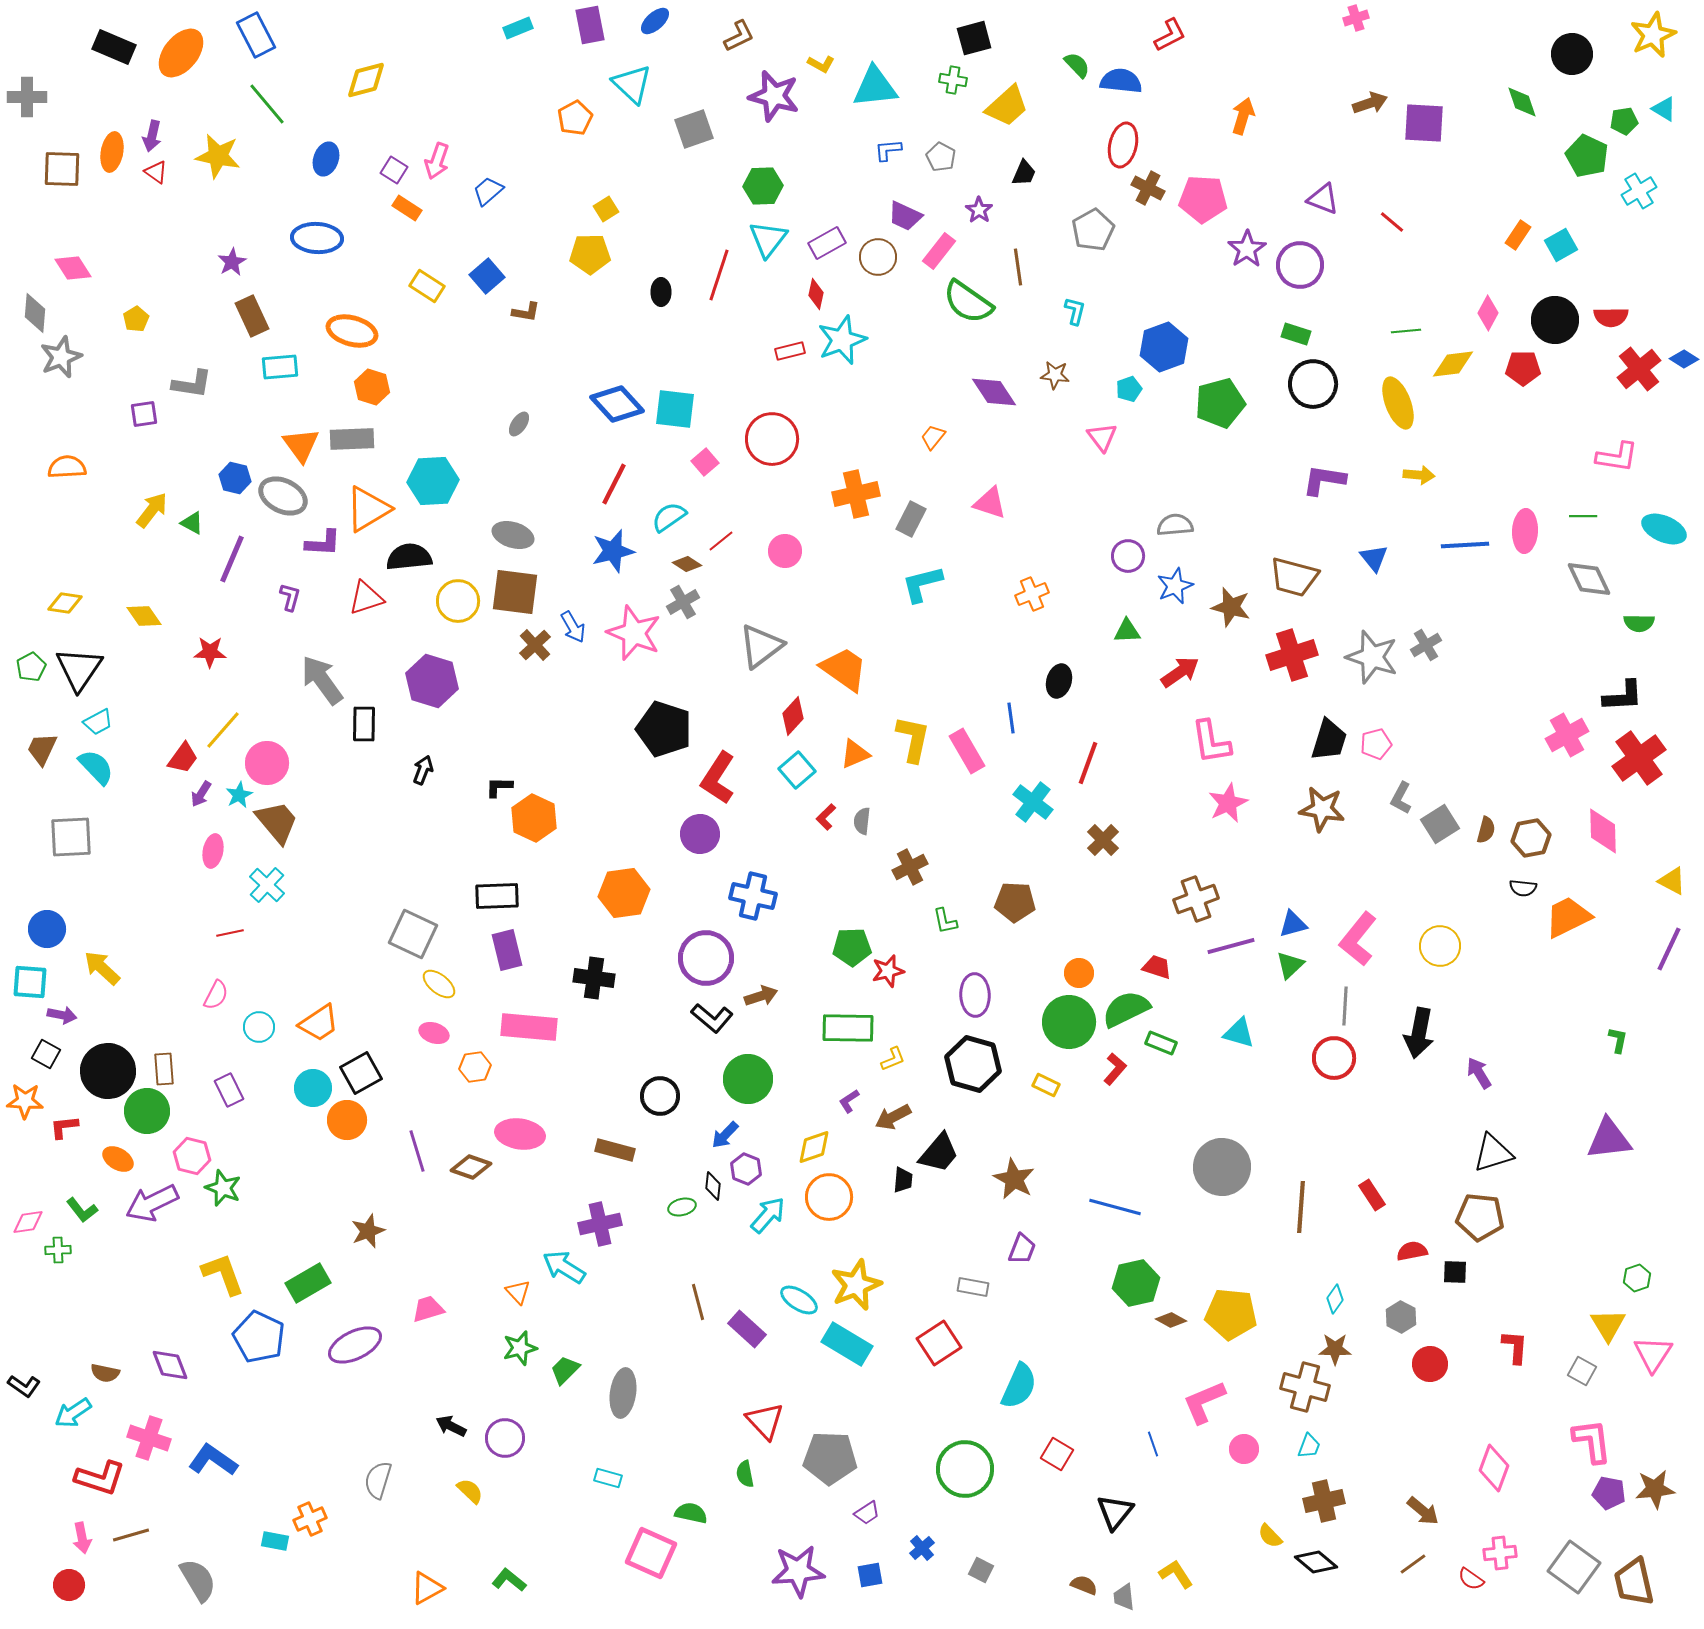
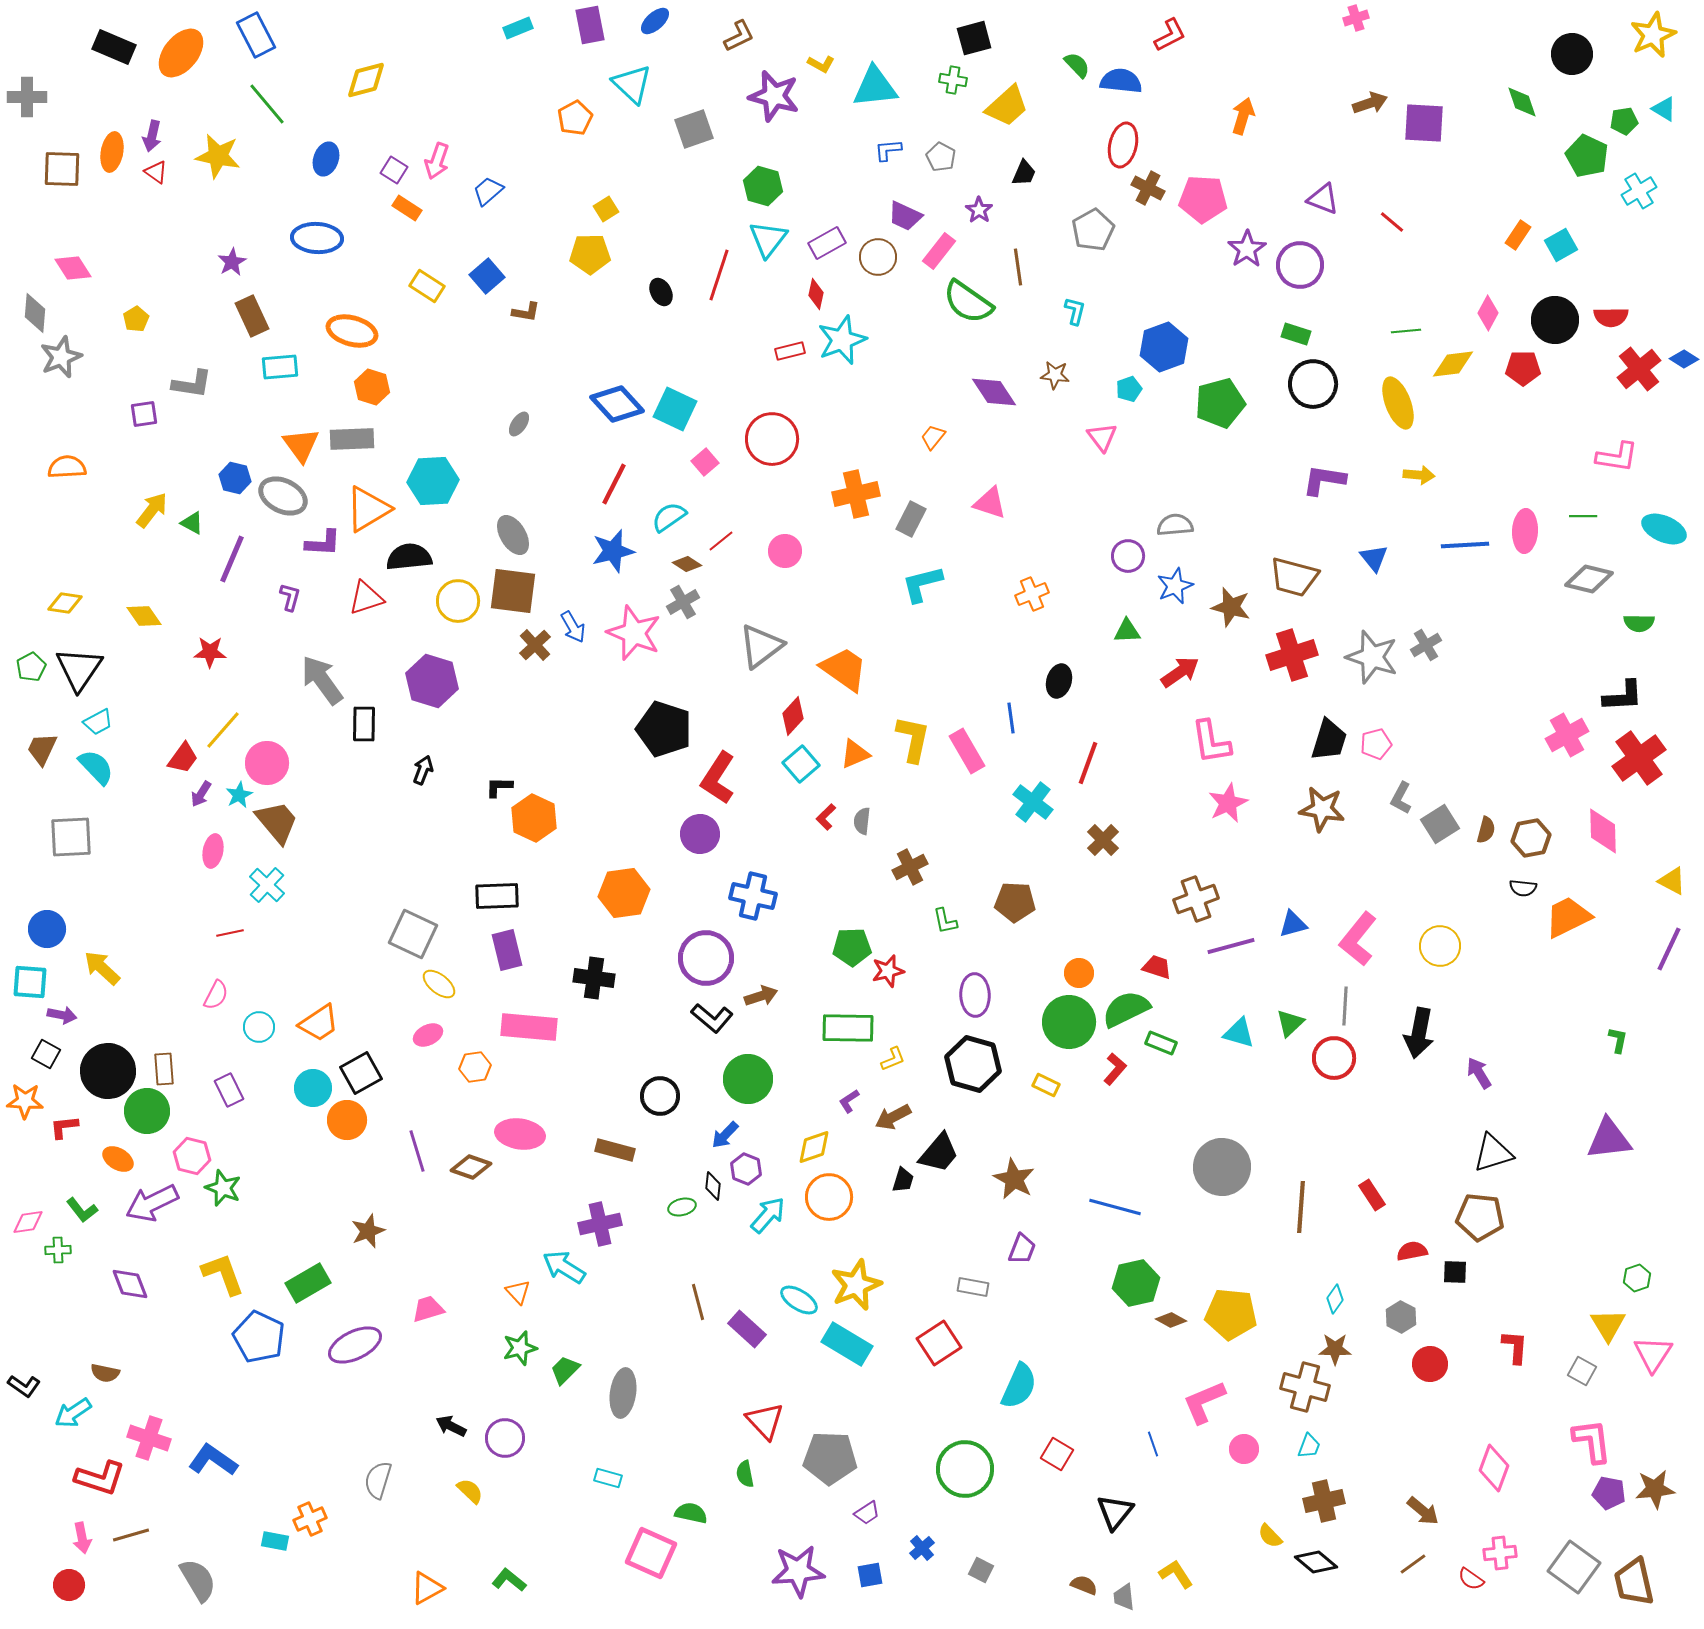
green hexagon at (763, 186): rotated 18 degrees clockwise
black ellipse at (661, 292): rotated 28 degrees counterclockwise
cyan square at (675, 409): rotated 18 degrees clockwise
gray ellipse at (513, 535): rotated 42 degrees clockwise
gray diamond at (1589, 579): rotated 51 degrees counterclockwise
brown square at (515, 592): moved 2 px left, 1 px up
cyan square at (797, 770): moved 4 px right, 6 px up
green triangle at (1290, 965): moved 58 px down
pink ellipse at (434, 1033): moved 6 px left, 2 px down; rotated 44 degrees counterclockwise
black trapezoid at (903, 1180): rotated 12 degrees clockwise
purple diamond at (170, 1365): moved 40 px left, 81 px up
